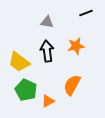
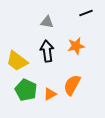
yellow trapezoid: moved 2 px left, 1 px up
orange triangle: moved 2 px right, 7 px up
